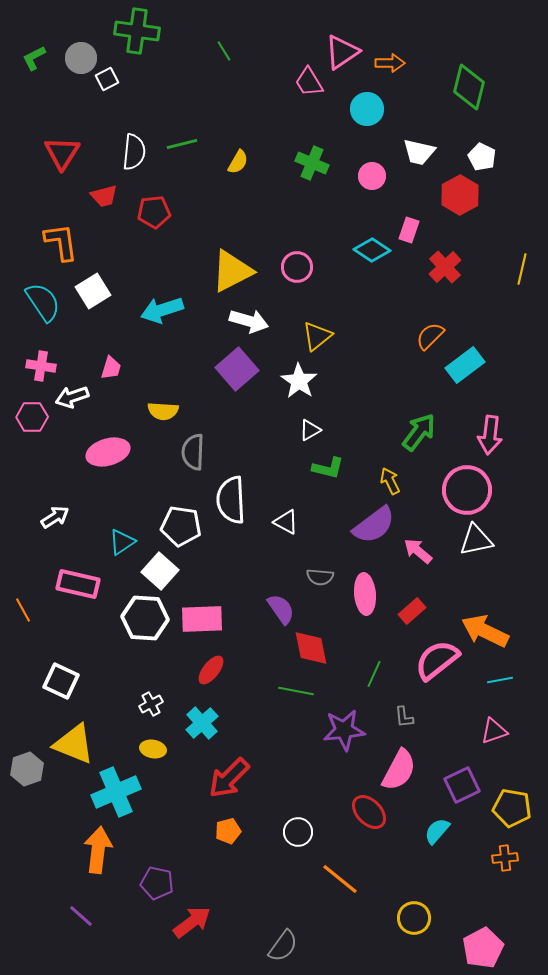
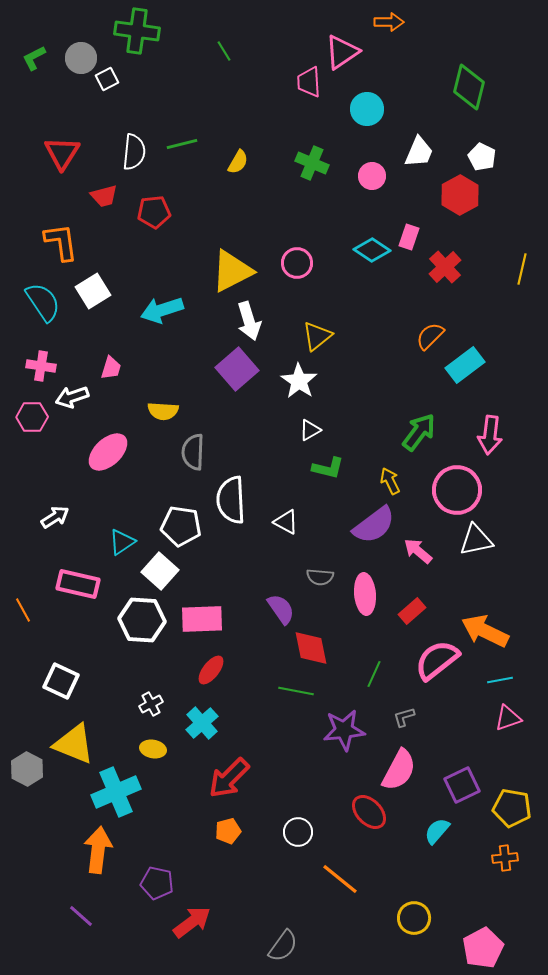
orange arrow at (390, 63): moved 1 px left, 41 px up
pink trapezoid at (309, 82): rotated 28 degrees clockwise
white trapezoid at (419, 152): rotated 80 degrees counterclockwise
pink rectangle at (409, 230): moved 7 px down
pink circle at (297, 267): moved 4 px up
white arrow at (249, 321): rotated 57 degrees clockwise
pink ellipse at (108, 452): rotated 27 degrees counterclockwise
pink circle at (467, 490): moved 10 px left
white hexagon at (145, 618): moved 3 px left, 2 px down
gray L-shape at (404, 717): rotated 80 degrees clockwise
pink triangle at (494, 731): moved 14 px right, 13 px up
gray hexagon at (27, 769): rotated 12 degrees counterclockwise
